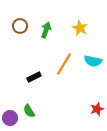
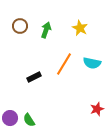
cyan semicircle: moved 1 px left, 2 px down
green semicircle: moved 9 px down
